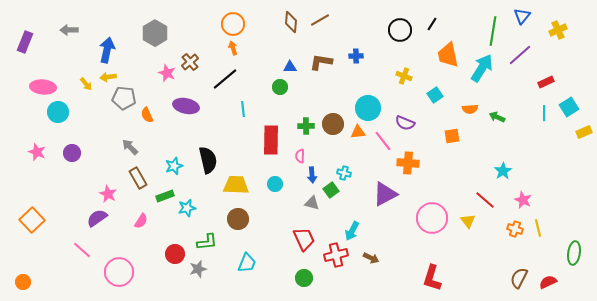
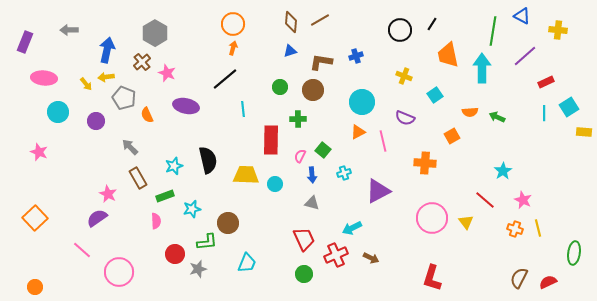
blue triangle at (522, 16): rotated 42 degrees counterclockwise
yellow cross at (558, 30): rotated 30 degrees clockwise
orange arrow at (233, 48): rotated 32 degrees clockwise
purple line at (520, 55): moved 5 px right, 1 px down
blue cross at (356, 56): rotated 16 degrees counterclockwise
brown cross at (190, 62): moved 48 px left
blue triangle at (290, 67): moved 16 px up; rotated 16 degrees counterclockwise
cyan arrow at (482, 68): rotated 32 degrees counterclockwise
yellow arrow at (108, 77): moved 2 px left
pink ellipse at (43, 87): moved 1 px right, 9 px up
gray pentagon at (124, 98): rotated 15 degrees clockwise
cyan circle at (368, 108): moved 6 px left, 6 px up
orange semicircle at (470, 109): moved 3 px down
purple semicircle at (405, 123): moved 5 px up
brown circle at (333, 124): moved 20 px left, 34 px up
green cross at (306, 126): moved 8 px left, 7 px up
orange triangle at (358, 132): rotated 21 degrees counterclockwise
yellow rectangle at (584, 132): rotated 28 degrees clockwise
orange square at (452, 136): rotated 21 degrees counterclockwise
pink line at (383, 141): rotated 25 degrees clockwise
pink star at (37, 152): moved 2 px right
purple circle at (72, 153): moved 24 px right, 32 px up
pink semicircle at (300, 156): rotated 24 degrees clockwise
orange cross at (408, 163): moved 17 px right
cyan cross at (344, 173): rotated 32 degrees counterclockwise
yellow trapezoid at (236, 185): moved 10 px right, 10 px up
green square at (331, 190): moved 8 px left, 40 px up; rotated 14 degrees counterclockwise
purple triangle at (385, 194): moved 7 px left, 3 px up
cyan star at (187, 208): moved 5 px right, 1 px down
brown circle at (238, 219): moved 10 px left, 4 px down
orange square at (32, 220): moved 3 px right, 2 px up
pink semicircle at (141, 221): moved 15 px right; rotated 35 degrees counterclockwise
yellow triangle at (468, 221): moved 2 px left, 1 px down
cyan arrow at (352, 231): moved 3 px up; rotated 36 degrees clockwise
red cross at (336, 255): rotated 10 degrees counterclockwise
green circle at (304, 278): moved 4 px up
orange circle at (23, 282): moved 12 px right, 5 px down
